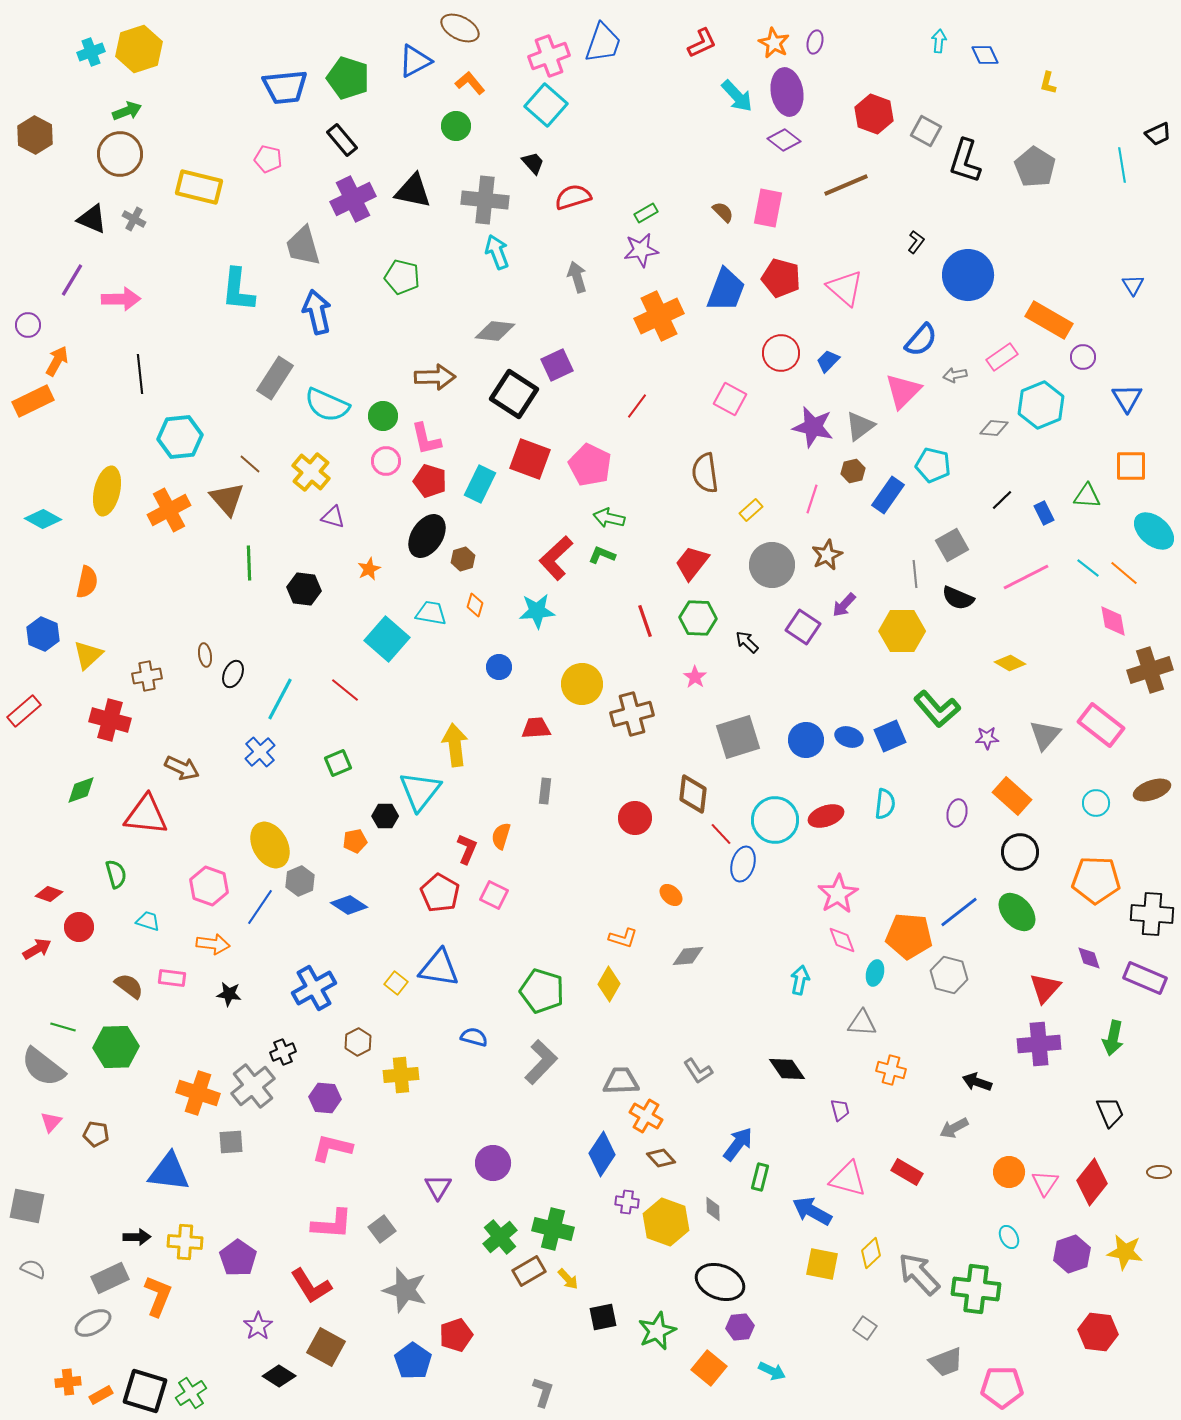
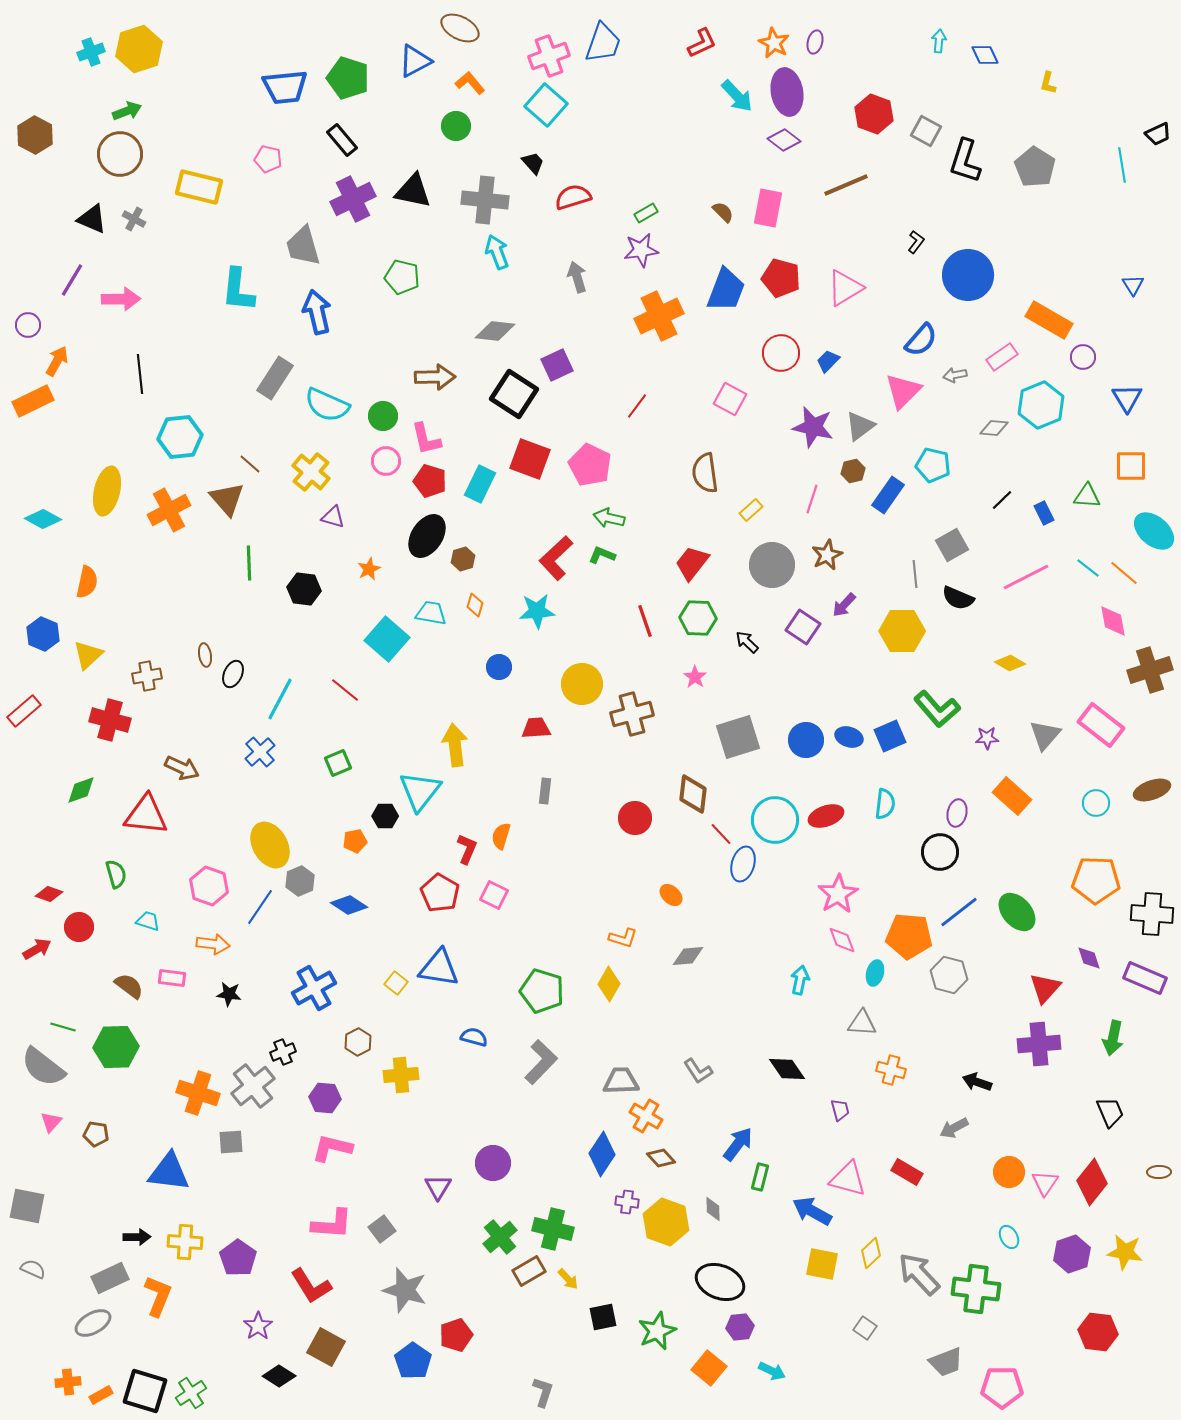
pink triangle at (845, 288): rotated 48 degrees clockwise
black circle at (1020, 852): moved 80 px left
